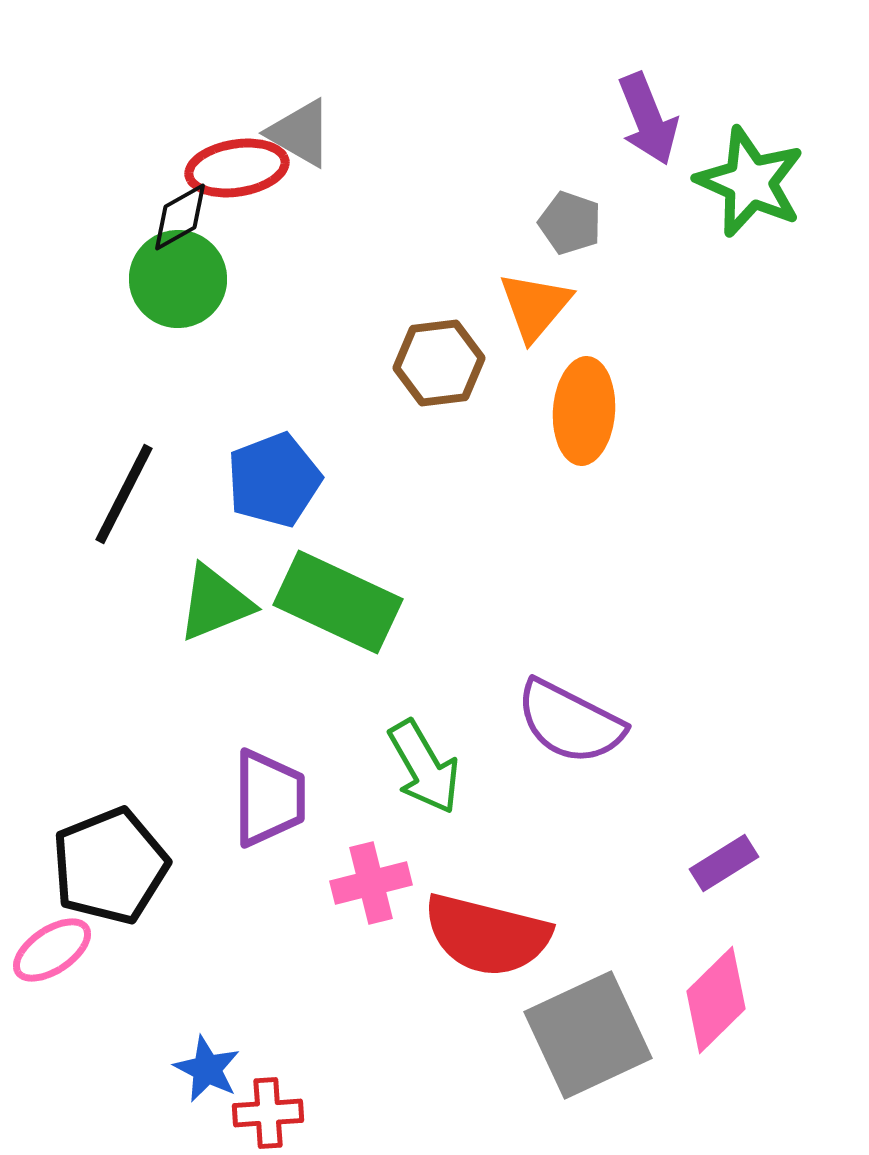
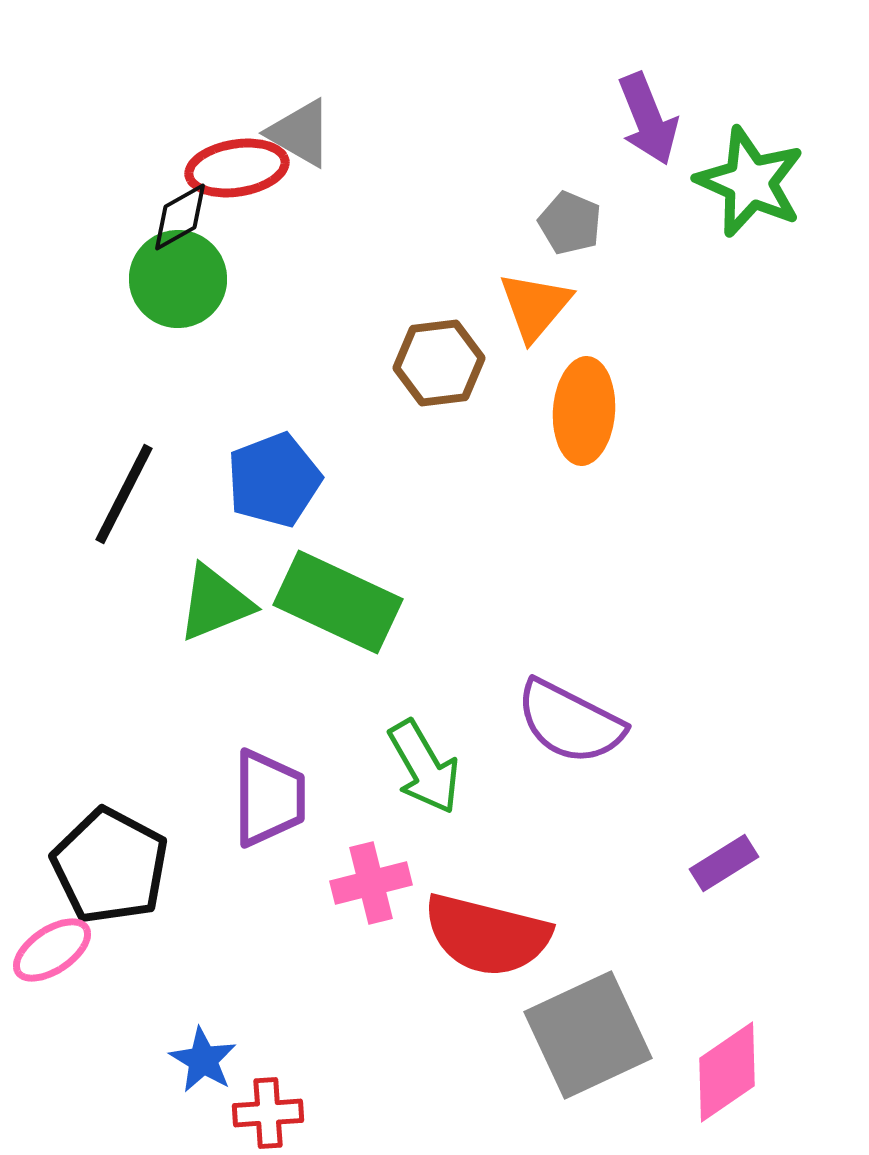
gray pentagon: rotated 4 degrees clockwise
black pentagon: rotated 22 degrees counterclockwise
pink diamond: moved 11 px right, 72 px down; rotated 10 degrees clockwise
blue star: moved 4 px left, 9 px up; rotated 4 degrees clockwise
